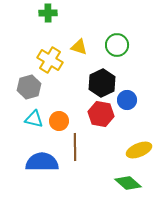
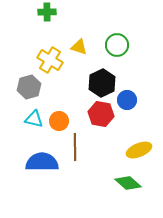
green cross: moved 1 px left, 1 px up
